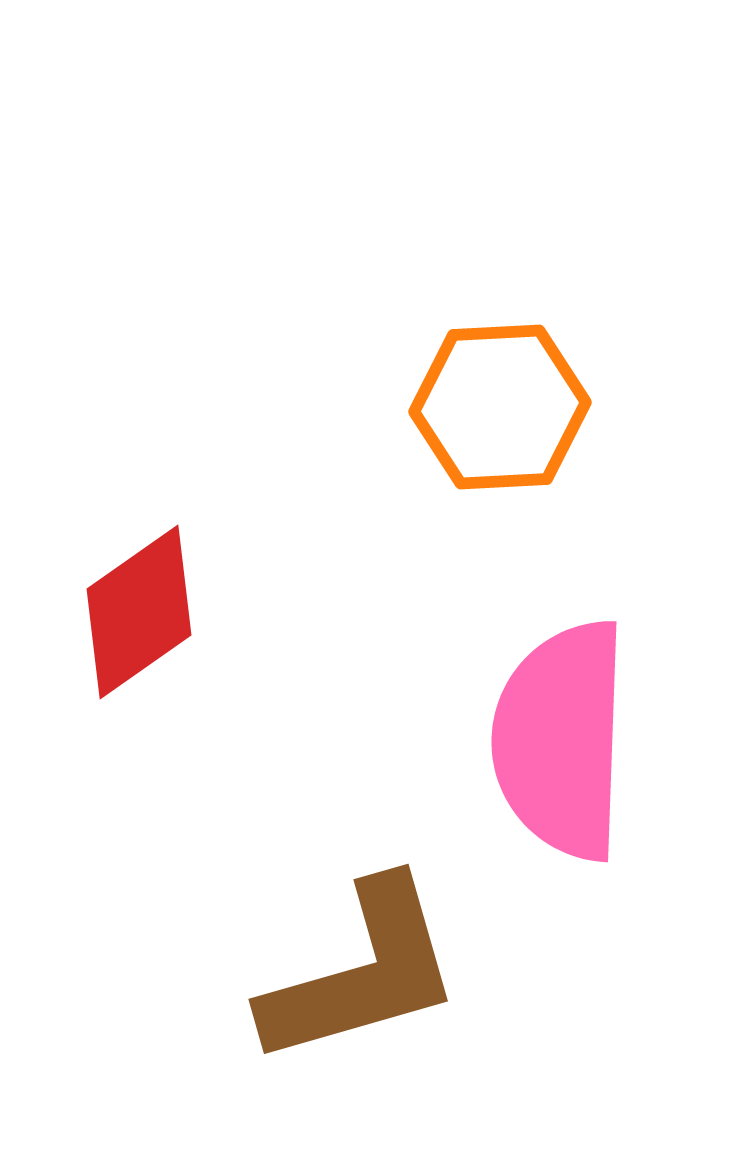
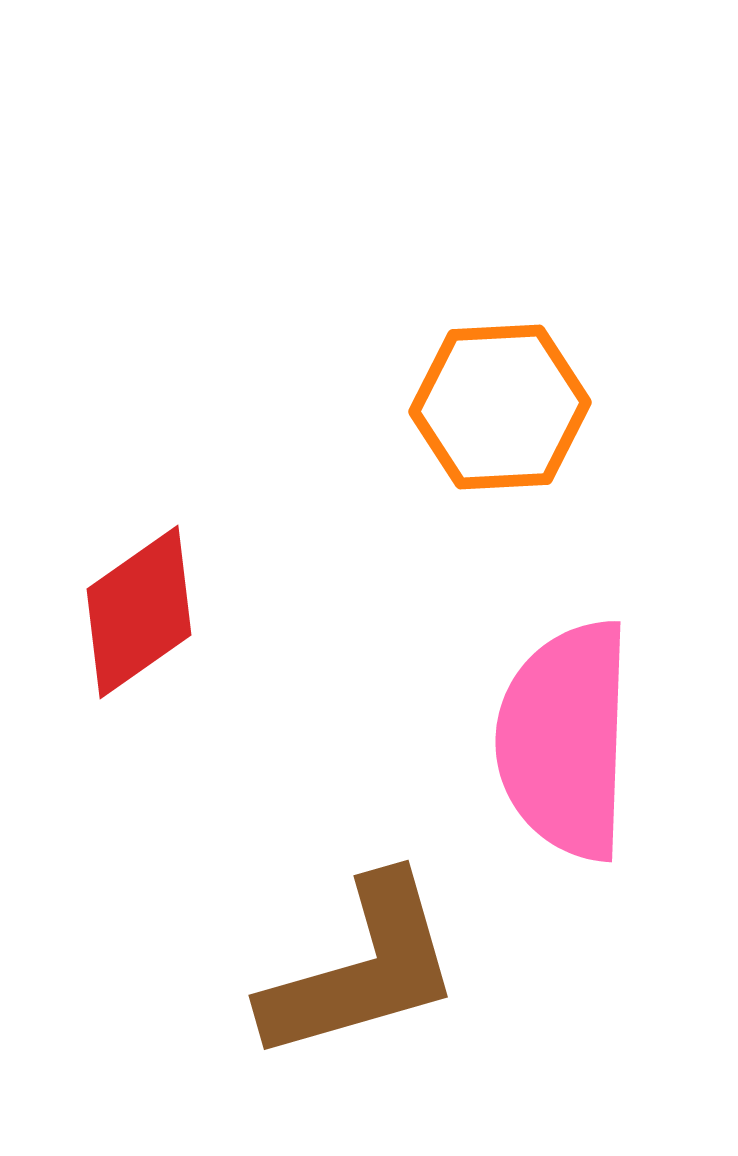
pink semicircle: moved 4 px right
brown L-shape: moved 4 px up
